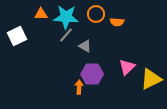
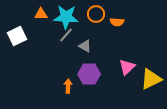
purple hexagon: moved 3 px left
orange arrow: moved 11 px left, 1 px up
